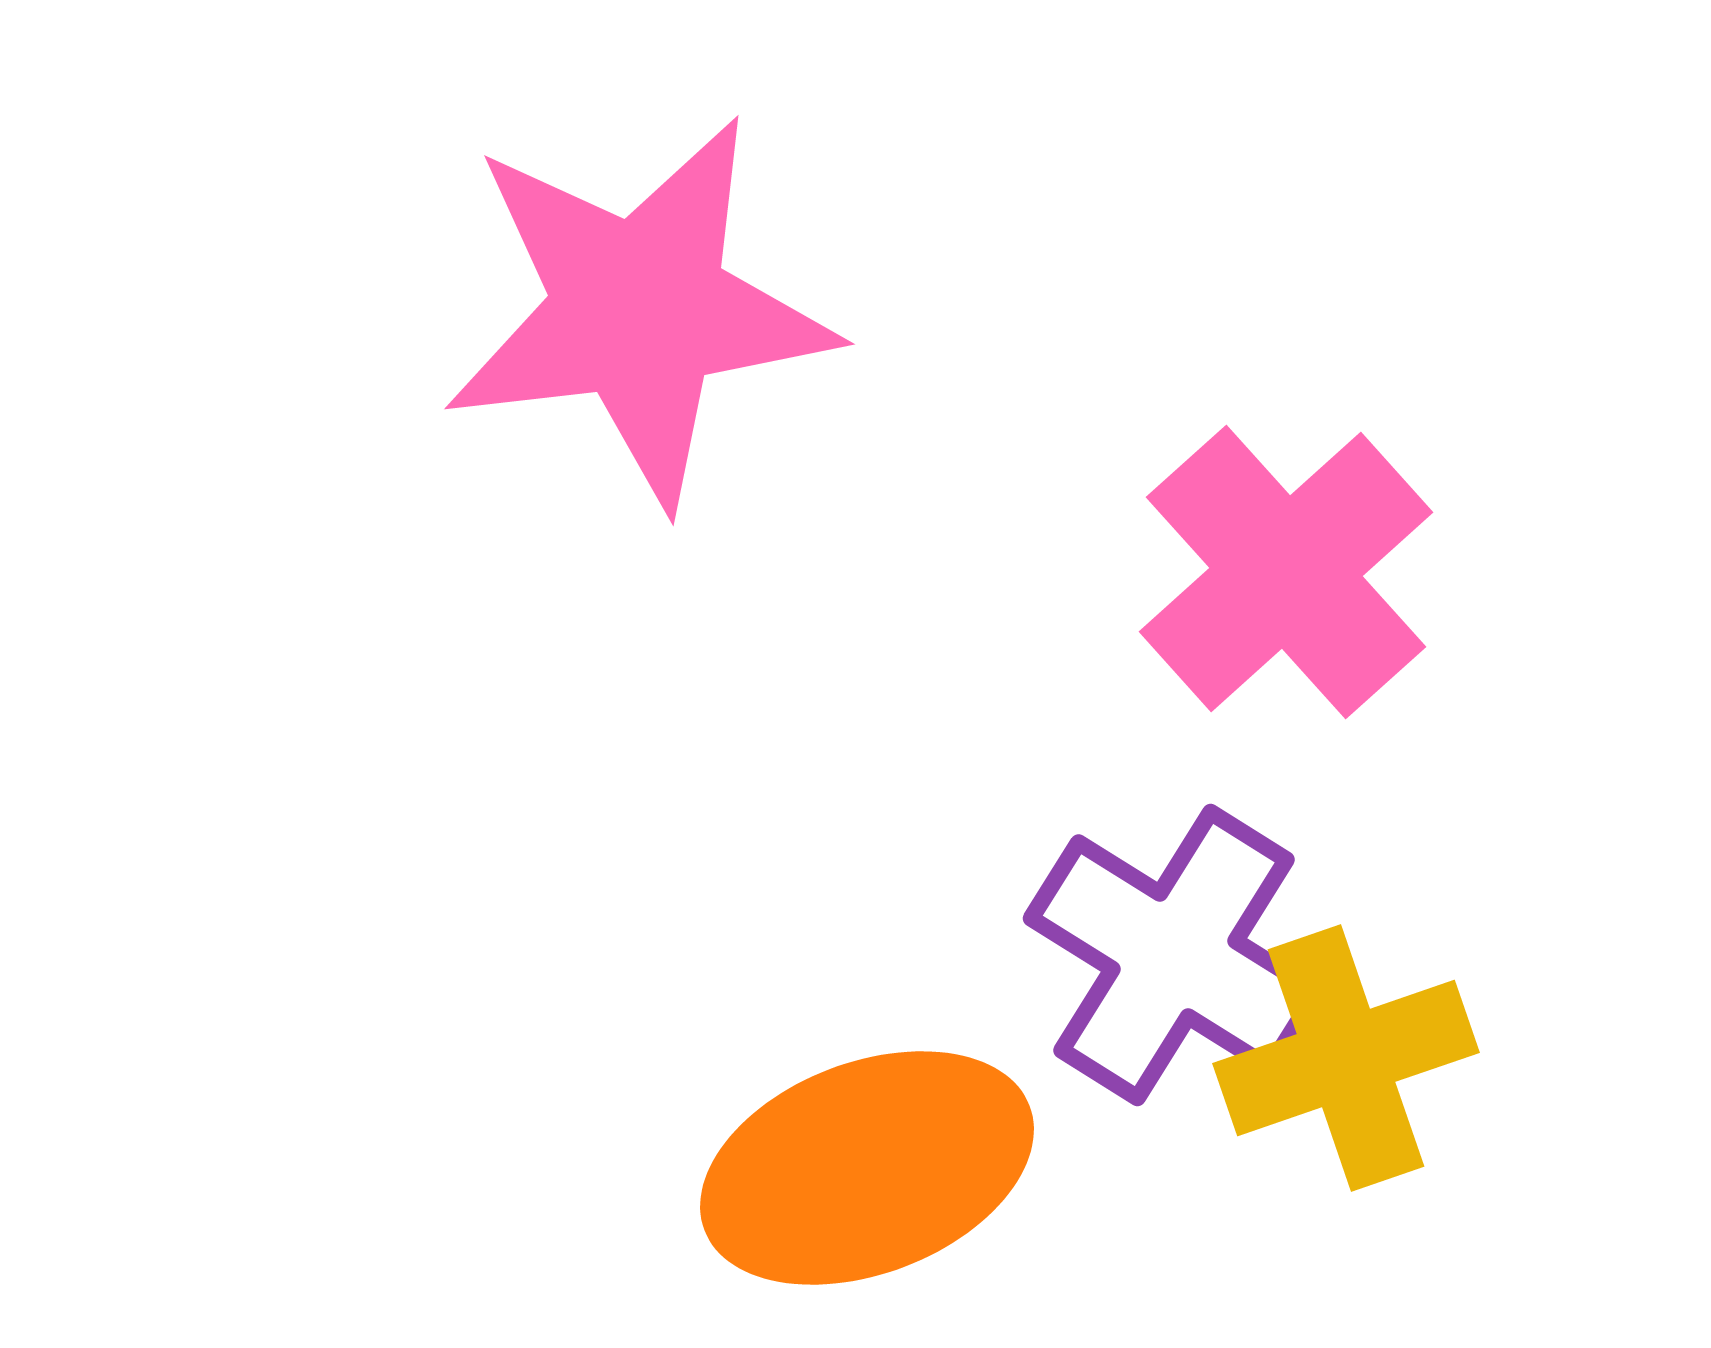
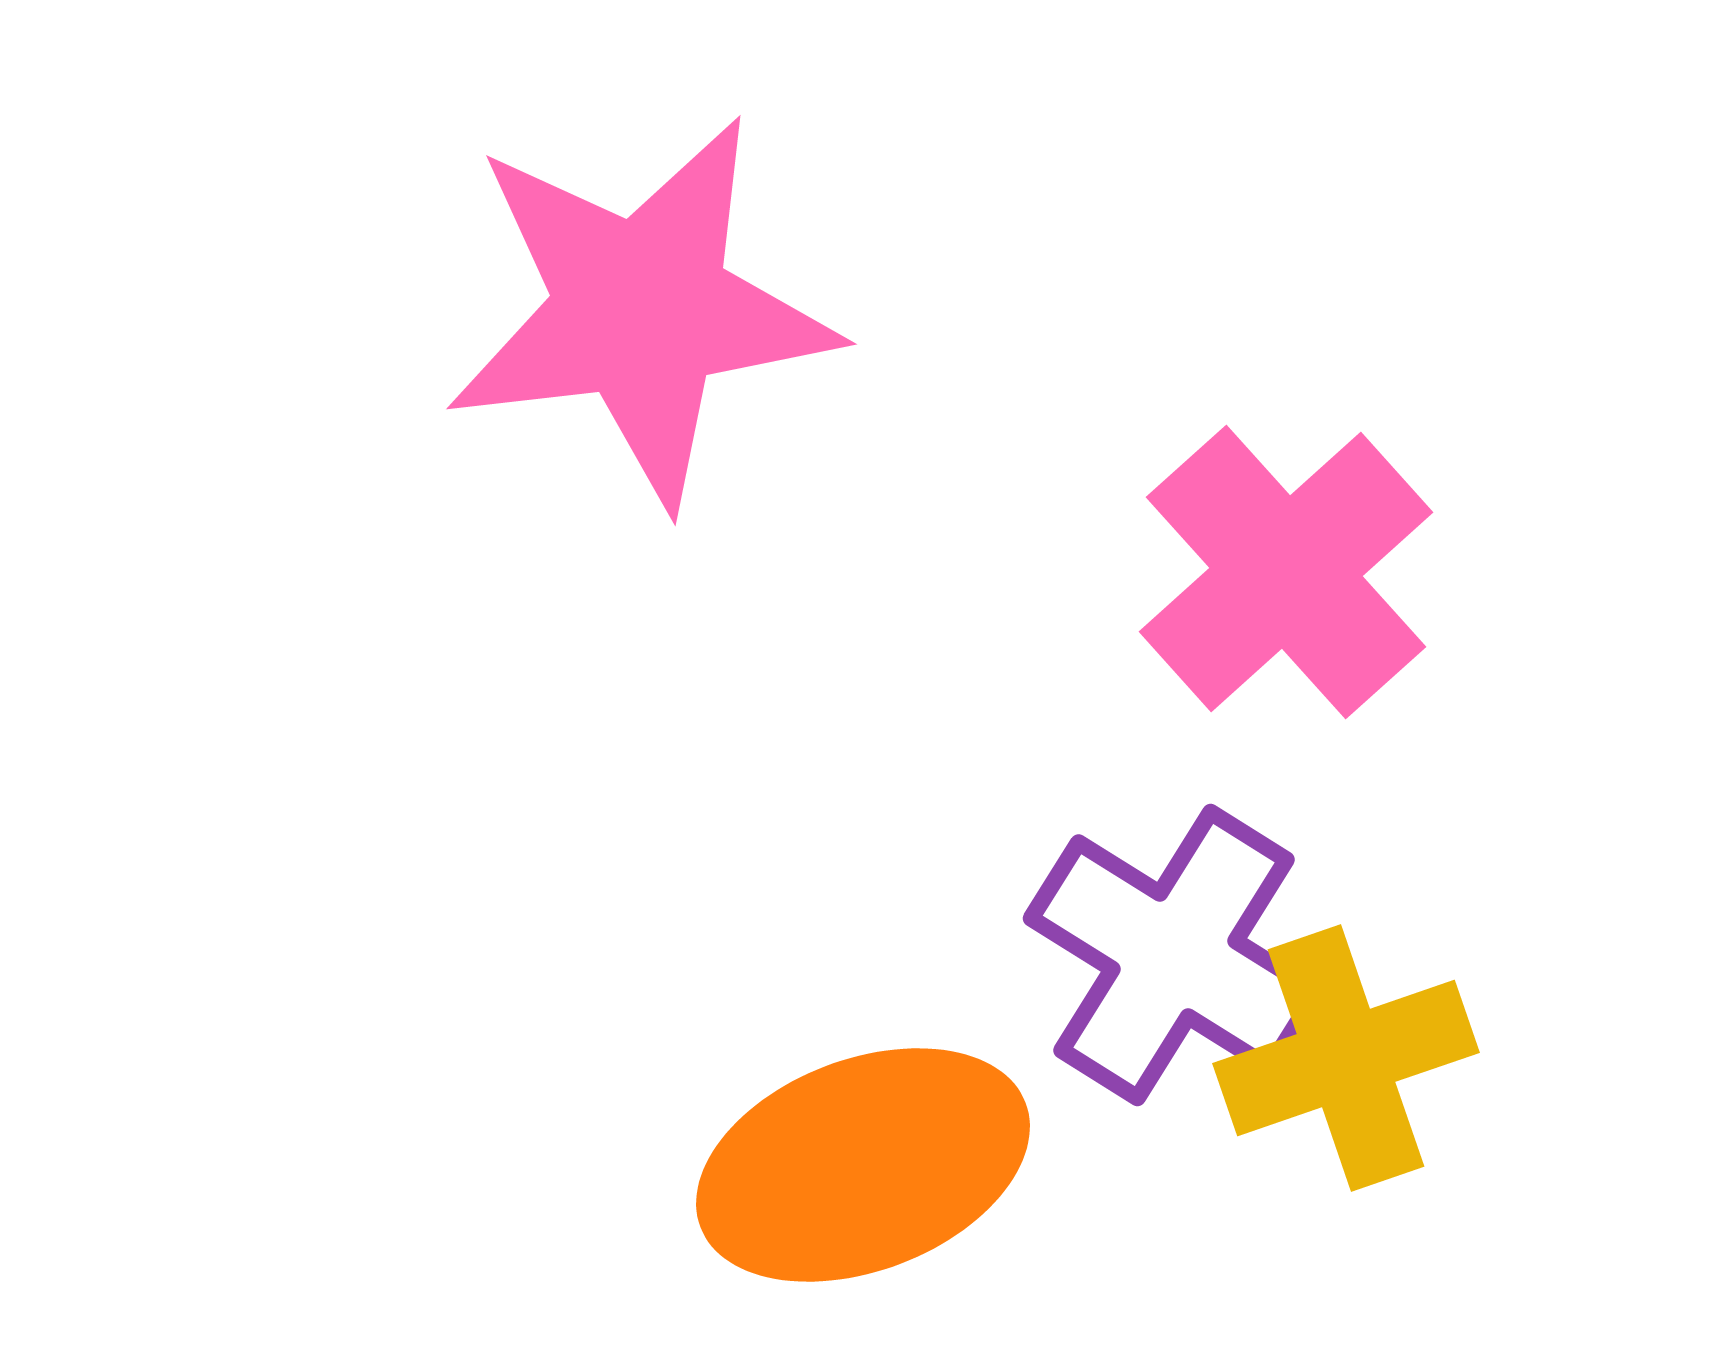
pink star: moved 2 px right
orange ellipse: moved 4 px left, 3 px up
